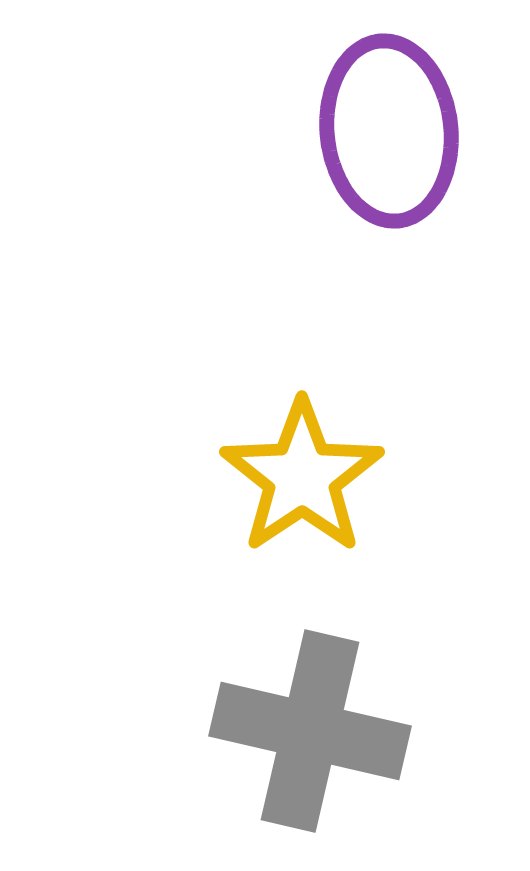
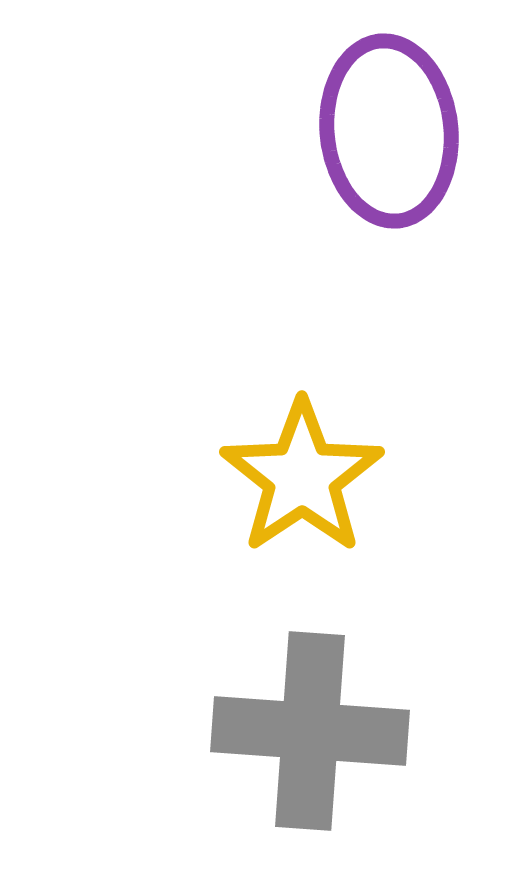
gray cross: rotated 9 degrees counterclockwise
